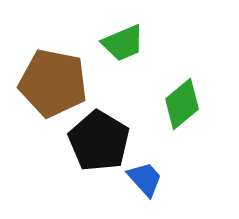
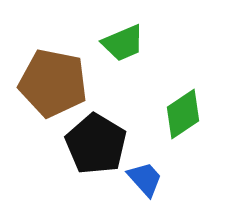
green diamond: moved 1 px right, 10 px down; rotated 6 degrees clockwise
black pentagon: moved 3 px left, 3 px down
